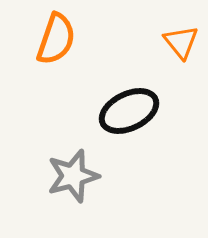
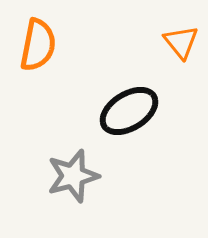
orange semicircle: moved 18 px left, 6 px down; rotated 8 degrees counterclockwise
black ellipse: rotated 6 degrees counterclockwise
